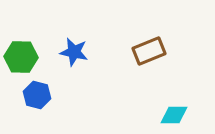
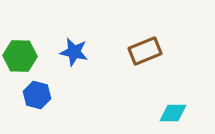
brown rectangle: moved 4 px left
green hexagon: moved 1 px left, 1 px up
cyan diamond: moved 1 px left, 2 px up
